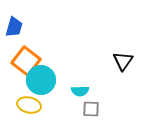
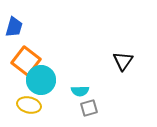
gray square: moved 2 px left, 1 px up; rotated 18 degrees counterclockwise
